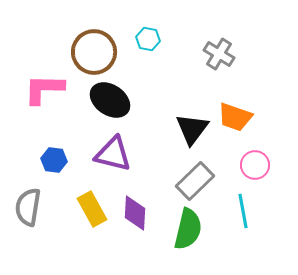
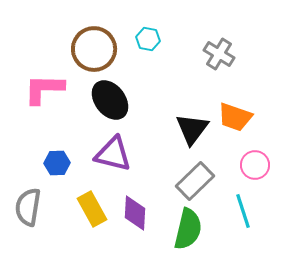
brown circle: moved 3 px up
black ellipse: rotated 18 degrees clockwise
blue hexagon: moved 3 px right, 3 px down; rotated 10 degrees counterclockwise
cyan line: rotated 8 degrees counterclockwise
